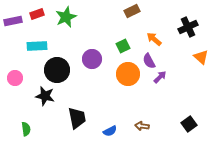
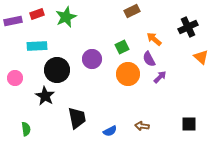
green square: moved 1 px left, 1 px down
purple semicircle: moved 2 px up
black star: rotated 18 degrees clockwise
black square: rotated 35 degrees clockwise
